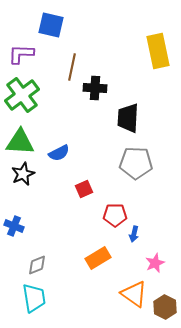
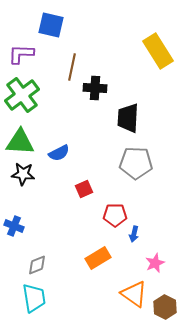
yellow rectangle: rotated 20 degrees counterclockwise
black star: rotated 30 degrees clockwise
